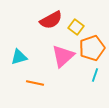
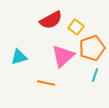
orange line: moved 11 px right
